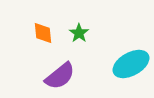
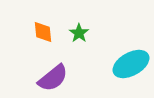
orange diamond: moved 1 px up
purple semicircle: moved 7 px left, 2 px down
